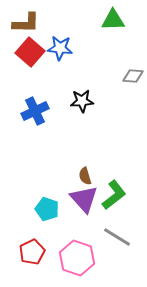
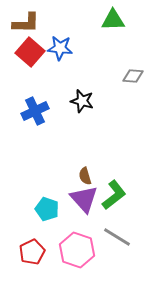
black star: rotated 20 degrees clockwise
pink hexagon: moved 8 px up
